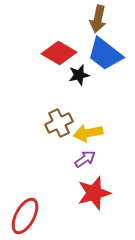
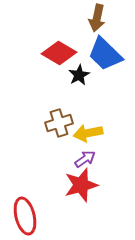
brown arrow: moved 1 px left, 1 px up
blue trapezoid: rotated 6 degrees clockwise
black star: rotated 15 degrees counterclockwise
brown cross: rotated 8 degrees clockwise
red star: moved 13 px left, 8 px up
red ellipse: rotated 42 degrees counterclockwise
